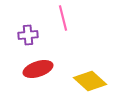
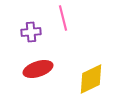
purple cross: moved 3 px right, 3 px up
yellow diamond: moved 1 px right, 2 px up; rotated 68 degrees counterclockwise
